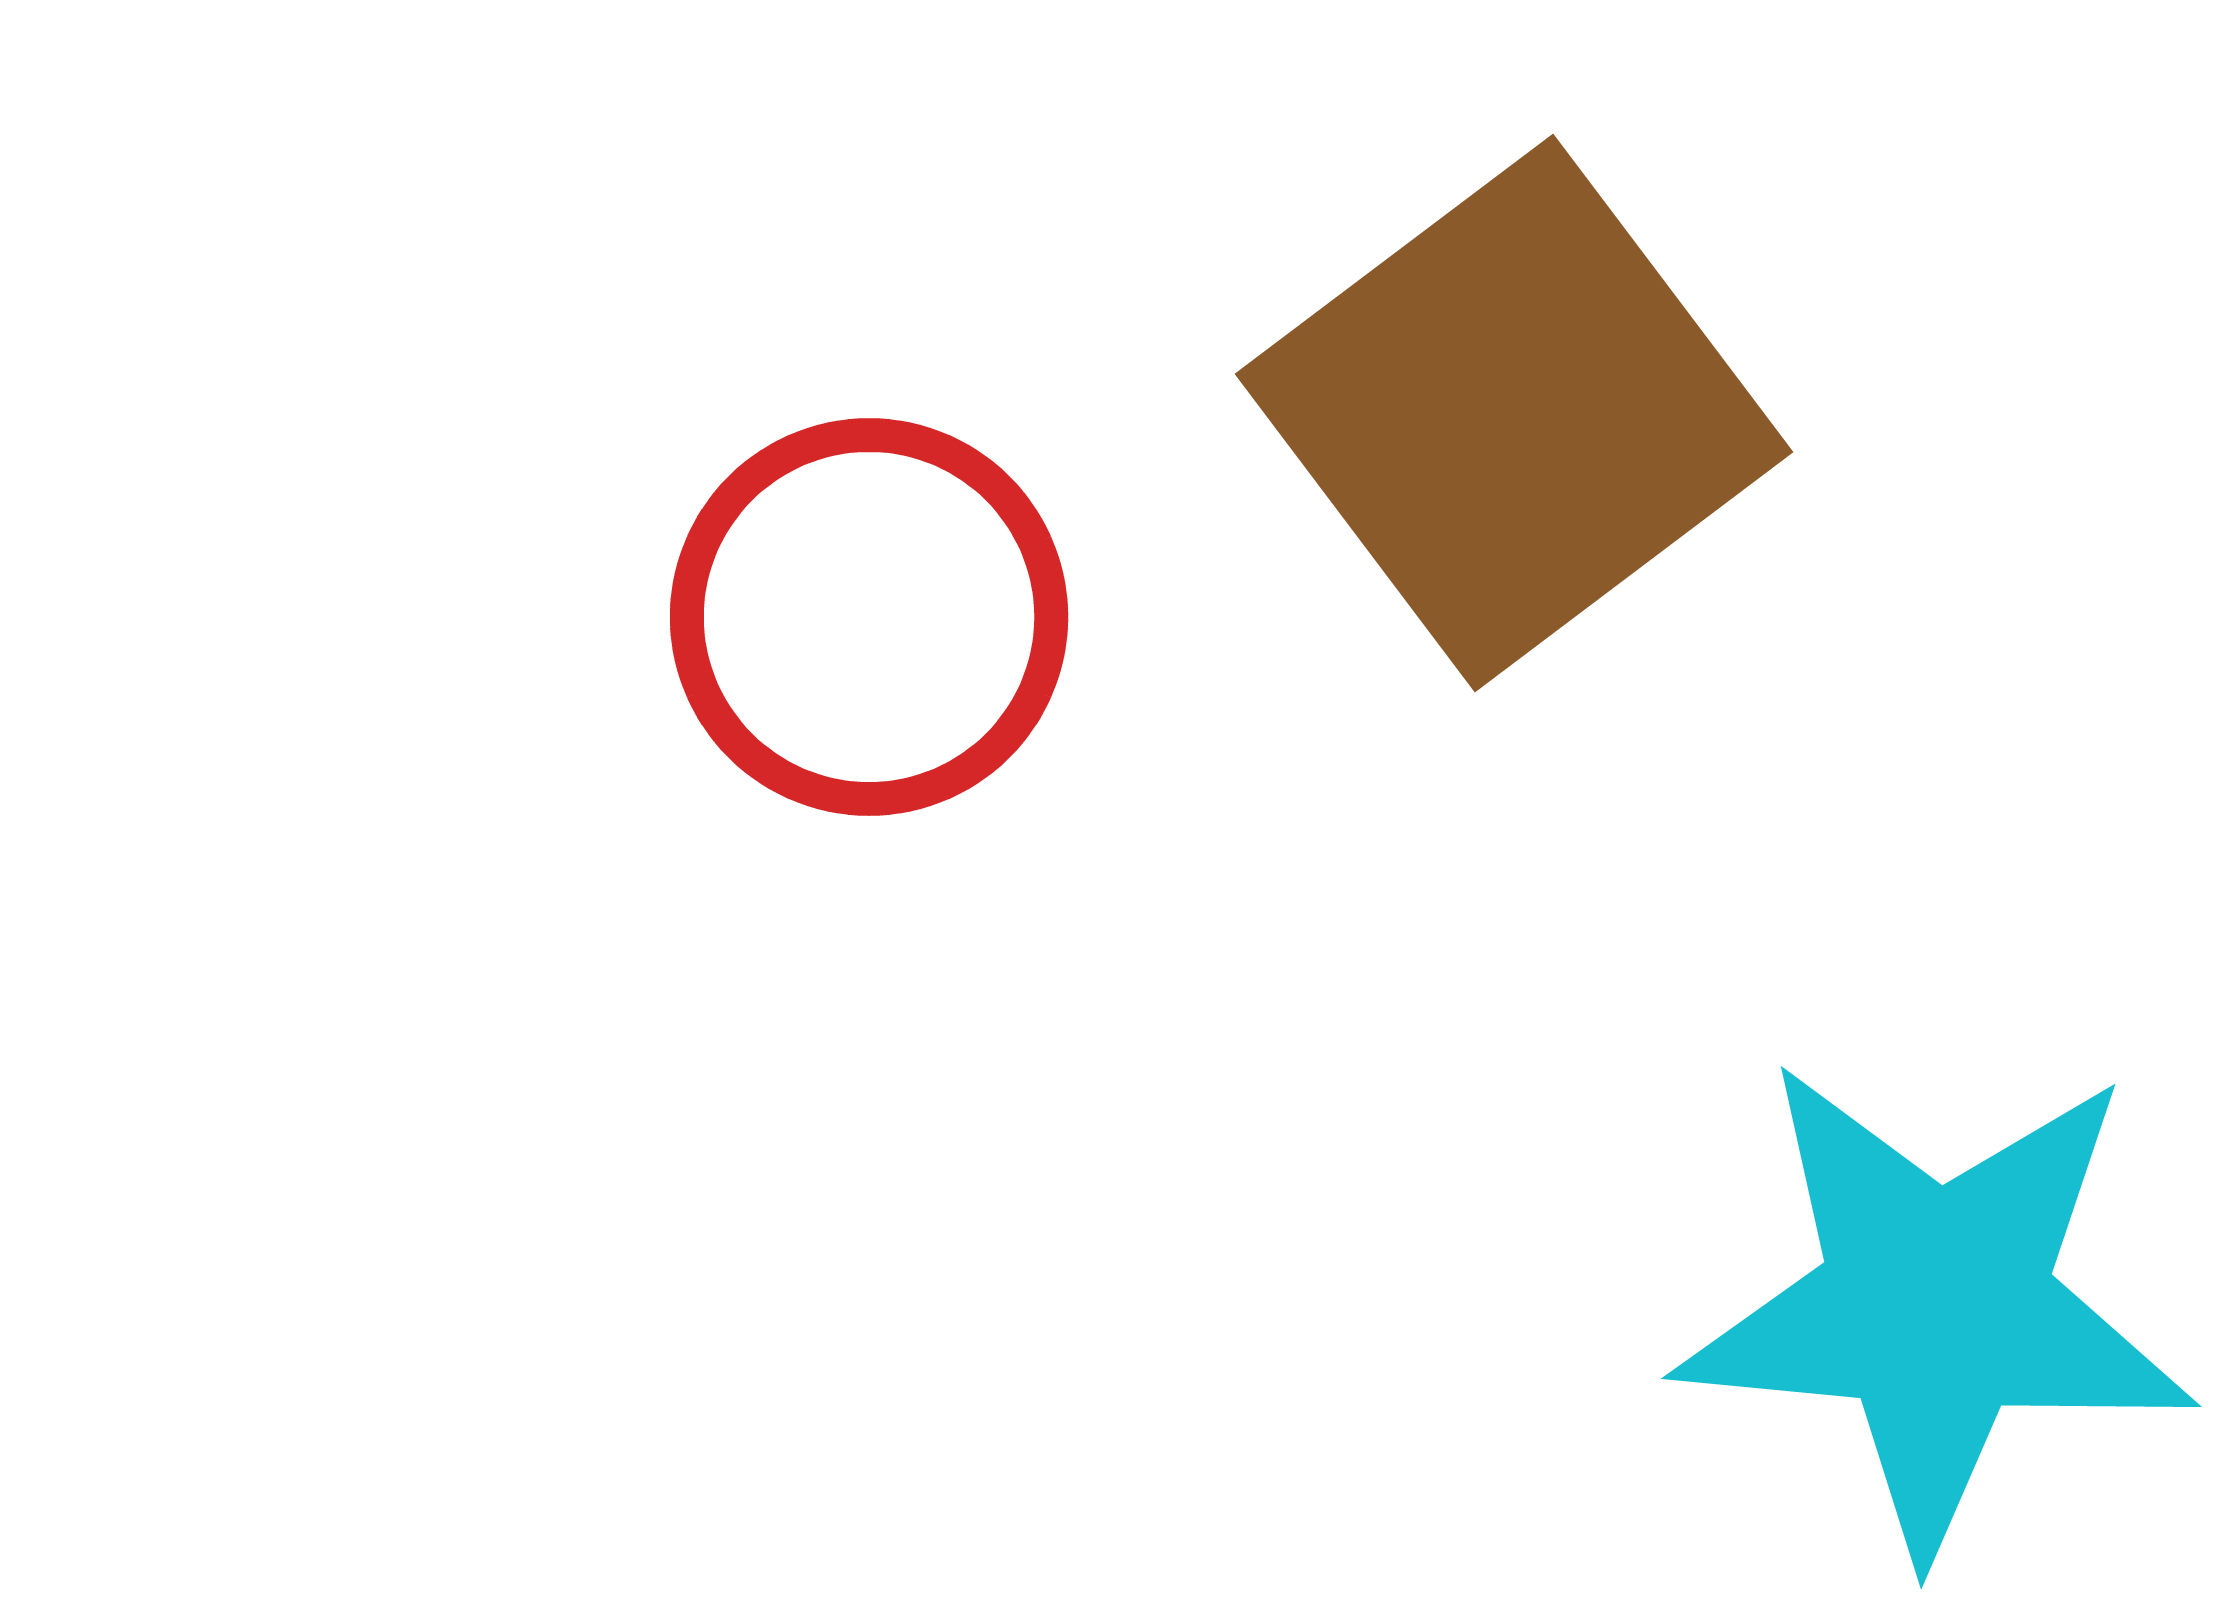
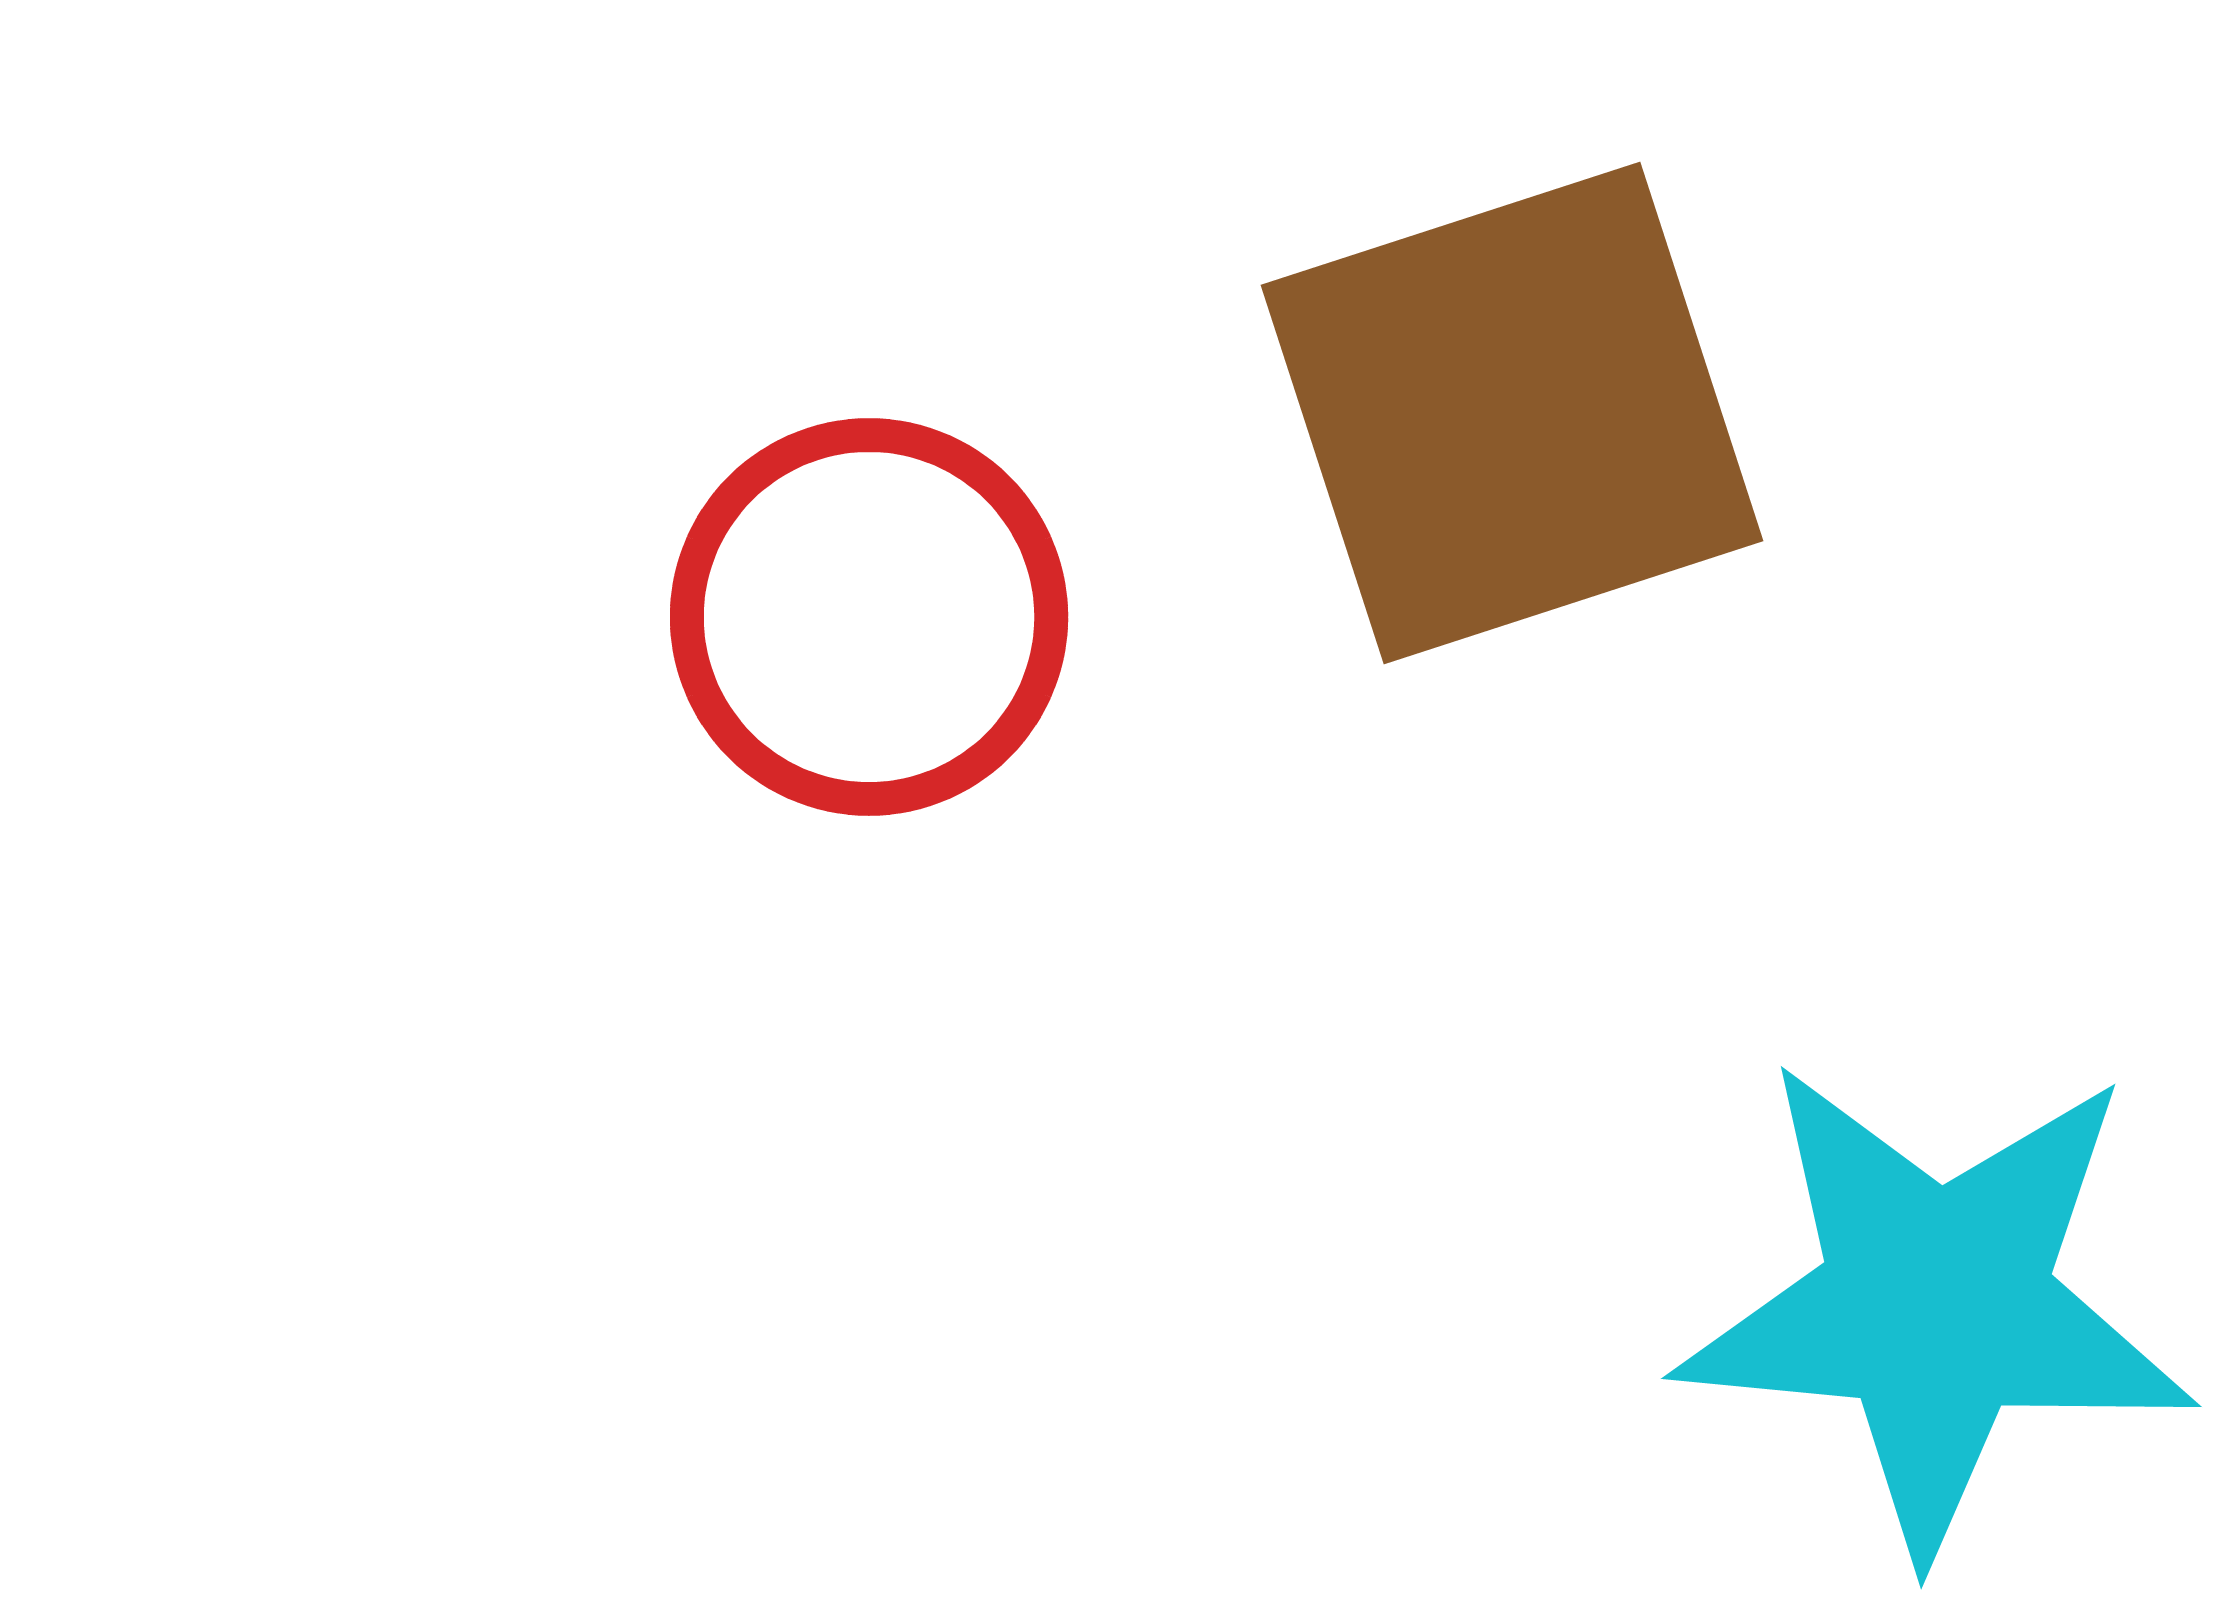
brown square: moved 2 px left; rotated 19 degrees clockwise
